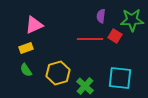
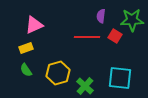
red line: moved 3 px left, 2 px up
